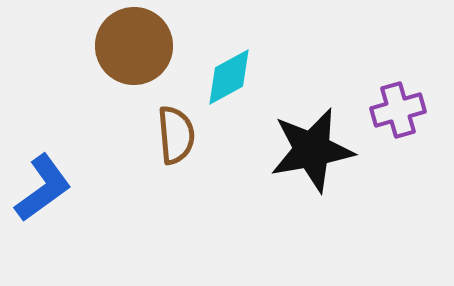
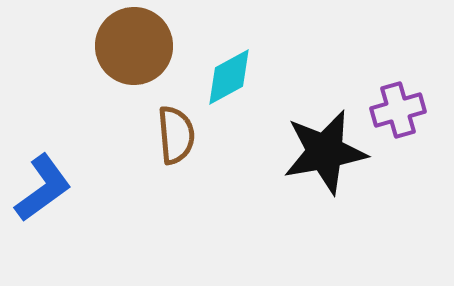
black star: moved 13 px right, 2 px down
